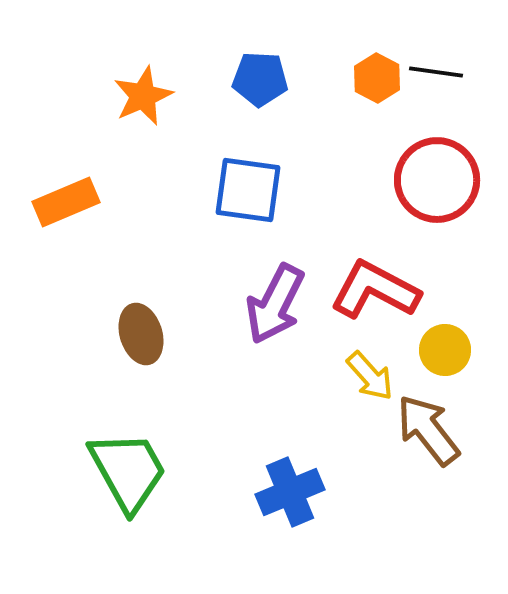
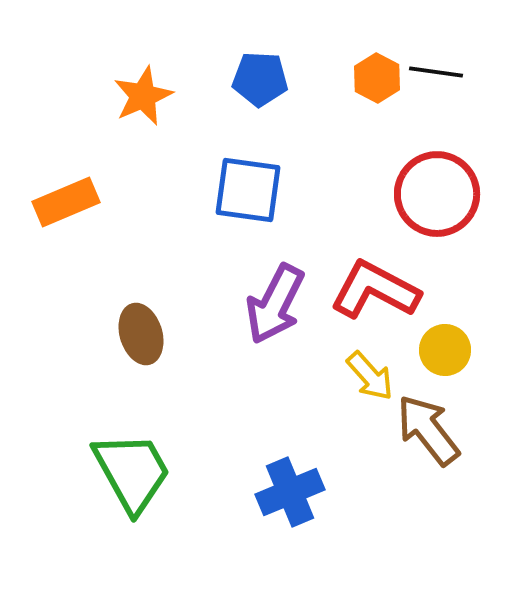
red circle: moved 14 px down
green trapezoid: moved 4 px right, 1 px down
